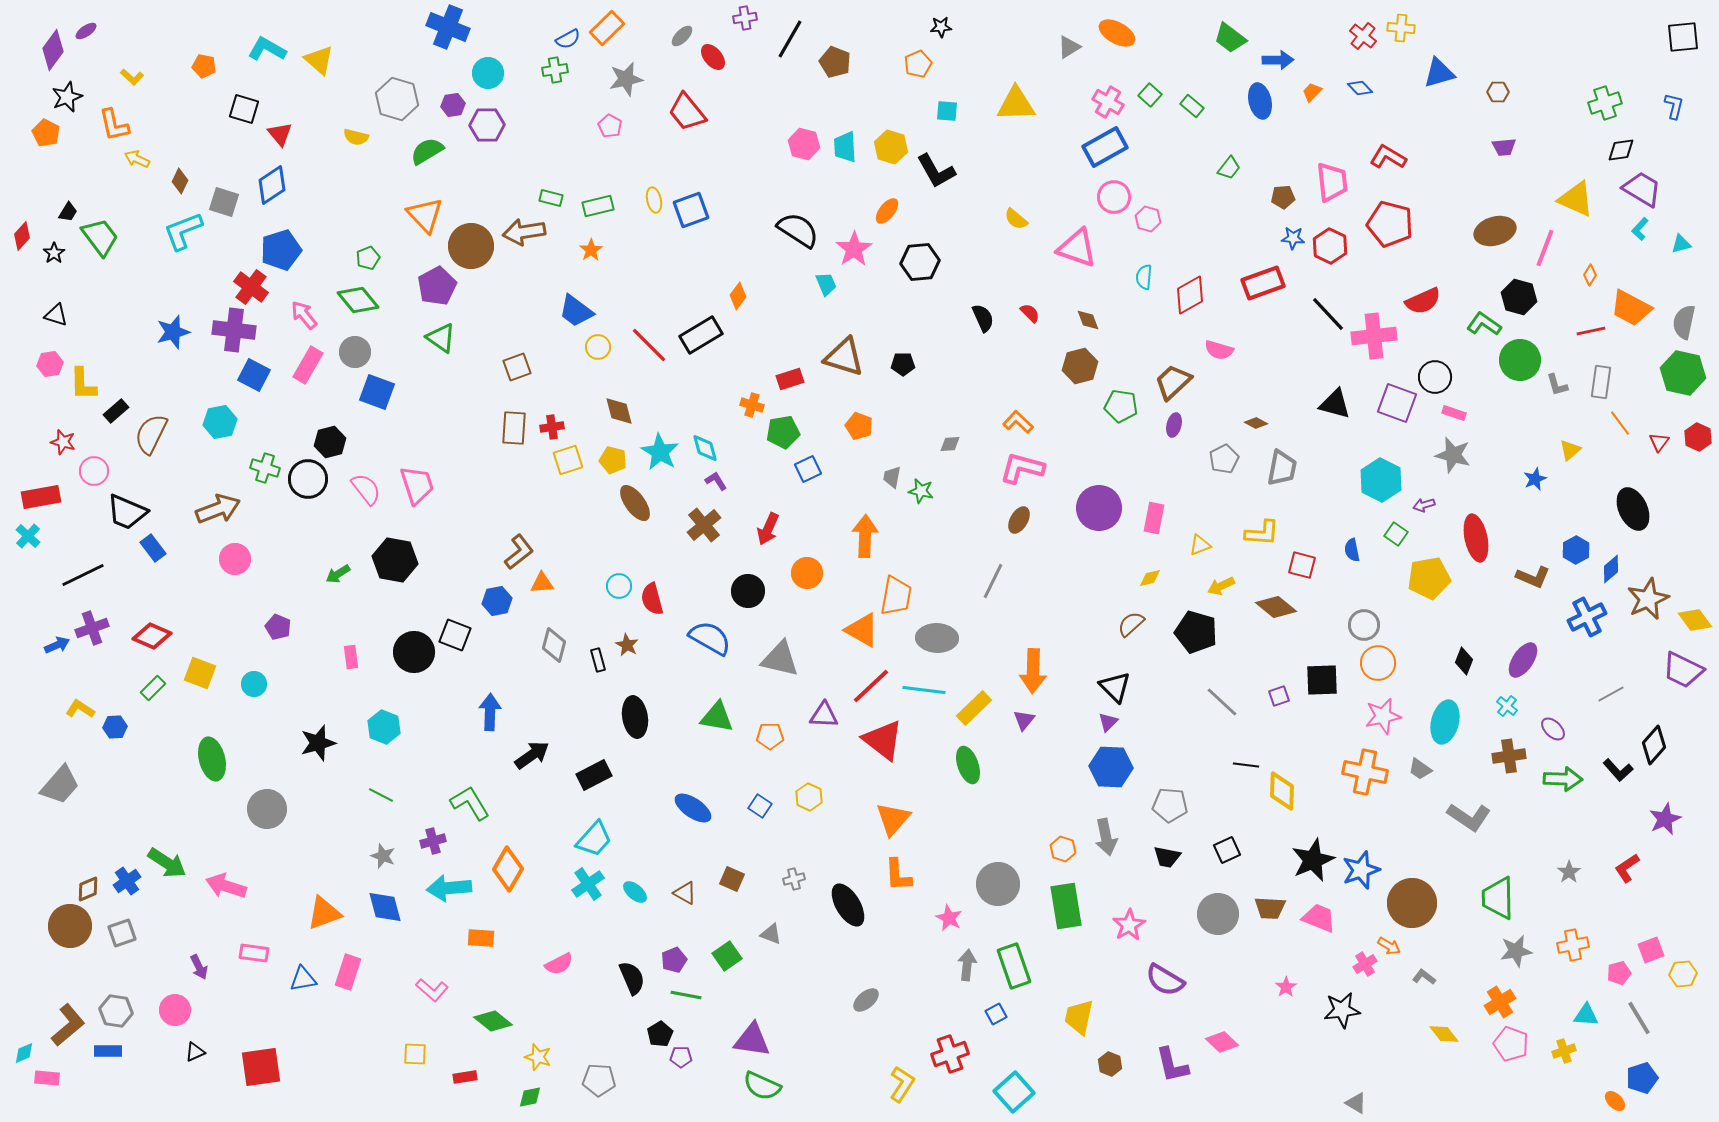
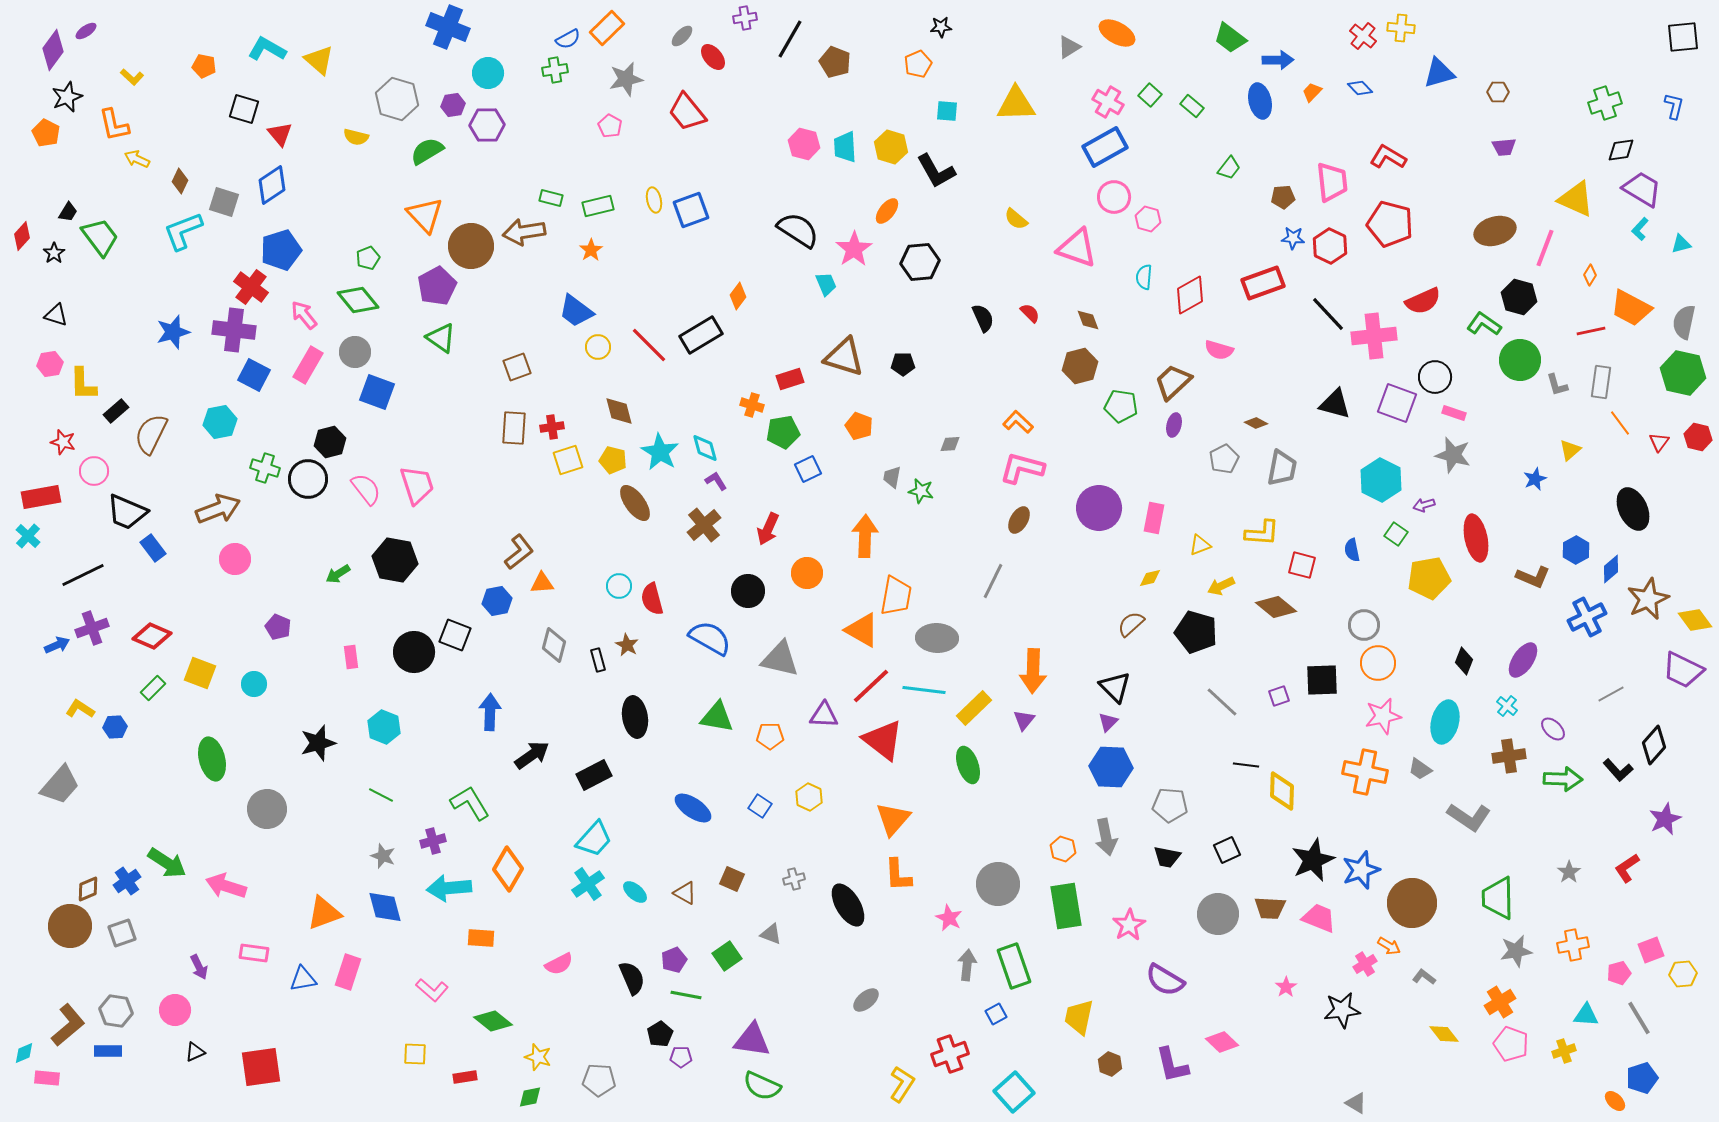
red hexagon at (1698, 437): rotated 12 degrees counterclockwise
